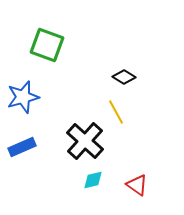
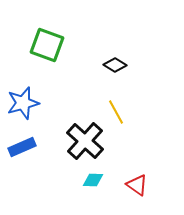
black diamond: moved 9 px left, 12 px up
blue star: moved 6 px down
cyan diamond: rotated 15 degrees clockwise
